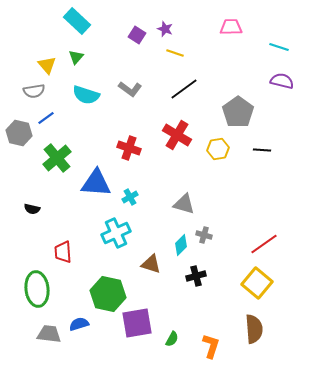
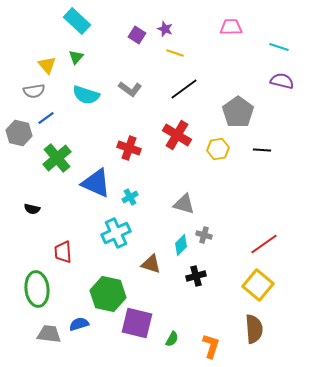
blue triangle at (96, 183): rotated 20 degrees clockwise
yellow square at (257, 283): moved 1 px right, 2 px down
purple square at (137, 323): rotated 24 degrees clockwise
